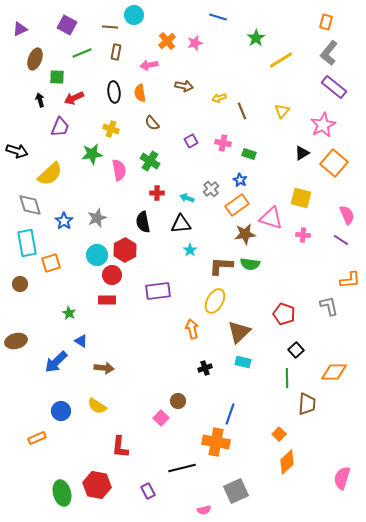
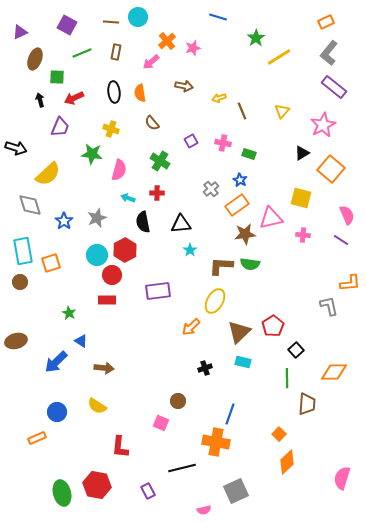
cyan circle at (134, 15): moved 4 px right, 2 px down
orange rectangle at (326, 22): rotated 49 degrees clockwise
brown line at (110, 27): moved 1 px right, 5 px up
purple triangle at (20, 29): moved 3 px down
pink star at (195, 43): moved 2 px left, 5 px down
yellow line at (281, 60): moved 2 px left, 3 px up
pink arrow at (149, 65): moved 2 px right, 3 px up; rotated 30 degrees counterclockwise
black arrow at (17, 151): moved 1 px left, 3 px up
green star at (92, 154): rotated 15 degrees clockwise
green cross at (150, 161): moved 10 px right
orange square at (334, 163): moved 3 px left, 6 px down
pink semicircle at (119, 170): rotated 25 degrees clockwise
yellow semicircle at (50, 174): moved 2 px left
cyan arrow at (187, 198): moved 59 px left
pink triangle at (271, 218): rotated 30 degrees counterclockwise
cyan rectangle at (27, 243): moved 4 px left, 8 px down
orange L-shape at (350, 280): moved 3 px down
brown circle at (20, 284): moved 2 px up
red pentagon at (284, 314): moved 11 px left, 12 px down; rotated 20 degrees clockwise
orange arrow at (192, 329): moved 1 px left, 2 px up; rotated 120 degrees counterclockwise
blue circle at (61, 411): moved 4 px left, 1 px down
pink square at (161, 418): moved 5 px down; rotated 21 degrees counterclockwise
